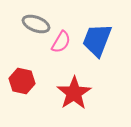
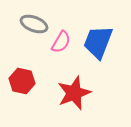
gray ellipse: moved 2 px left
blue trapezoid: moved 1 px right, 2 px down
red star: rotated 12 degrees clockwise
